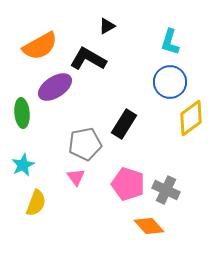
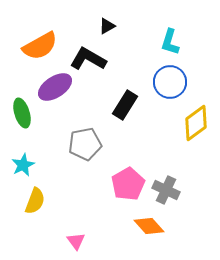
green ellipse: rotated 12 degrees counterclockwise
yellow diamond: moved 5 px right, 5 px down
black rectangle: moved 1 px right, 19 px up
pink triangle: moved 64 px down
pink pentagon: rotated 24 degrees clockwise
yellow semicircle: moved 1 px left, 2 px up
